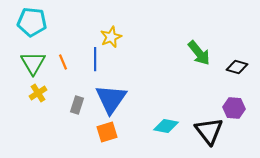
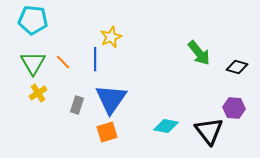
cyan pentagon: moved 1 px right, 2 px up
orange line: rotated 21 degrees counterclockwise
